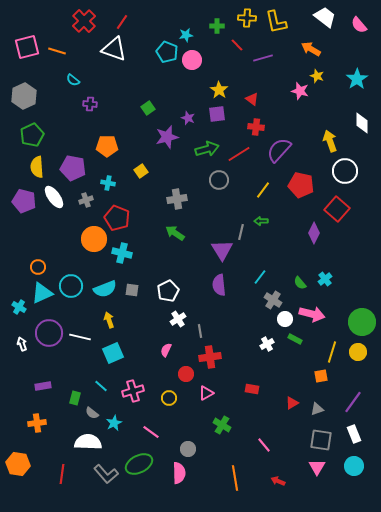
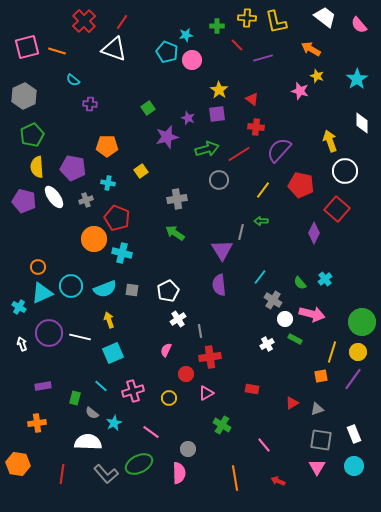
purple line at (353, 402): moved 23 px up
